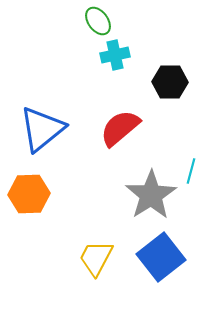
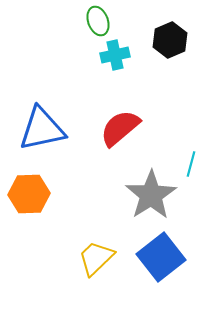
green ellipse: rotated 16 degrees clockwise
black hexagon: moved 42 px up; rotated 24 degrees counterclockwise
blue triangle: rotated 27 degrees clockwise
cyan line: moved 7 px up
yellow trapezoid: rotated 18 degrees clockwise
